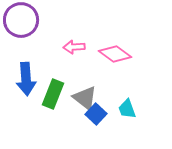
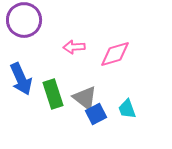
purple circle: moved 3 px right
pink diamond: rotated 52 degrees counterclockwise
blue arrow: moved 5 px left; rotated 20 degrees counterclockwise
green rectangle: rotated 40 degrees counterclockwise
blue square: rotated 20 degrees clockwise
